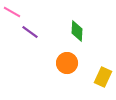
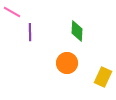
purple line: rotated 54 degrees clockwise
